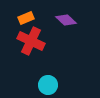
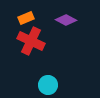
purple diamond: rotated 15 degrees counterclockwise
